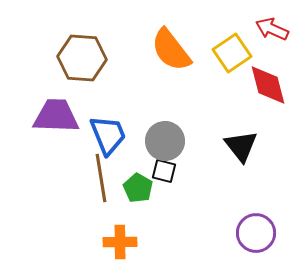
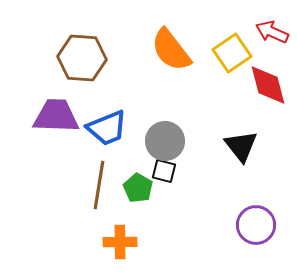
red arrow: moved 3 px down
blue trapezoid: moved 1 px left, 7 px up; rotated 90 degrees clockwise
brown line: moved 2 px left, 7 px down; rotated 18 degrees clockwise
purple circle: moved 8 px up
